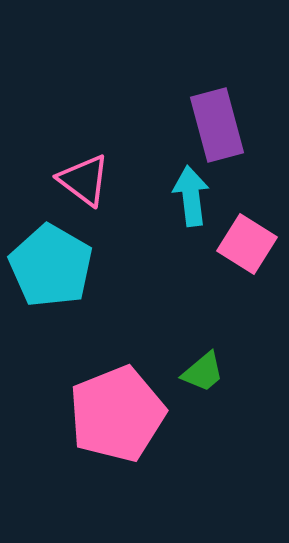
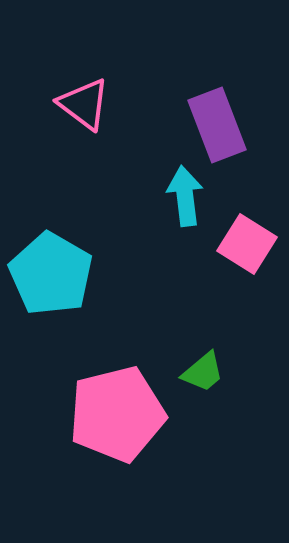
purple rectangle: rotated 6 degrees counterclockwise
pink triangle: moved 76 px up
cyan arrow: moved 6 px left
cyan pentagon: moved 8 px down
pink pentagon: rotated 8 degrees clockwise
